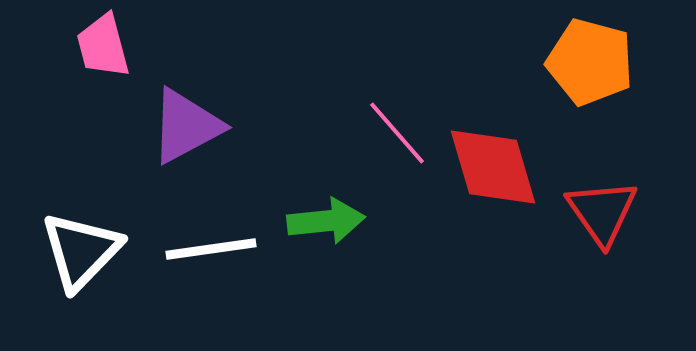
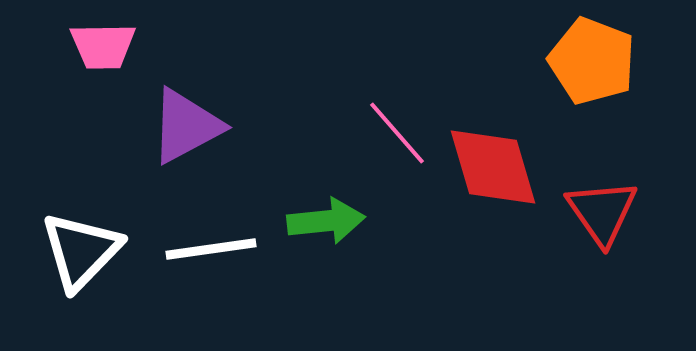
pink trapezoid: rotated 76 degrees counterclockwise
orange pentagon: moved 2 px right, 1 px up; rotated 6 degrees clockwise
